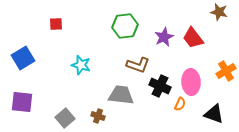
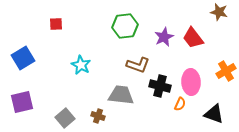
cyan star: rotated 12 degrees clockwise
black cross: rotated 10 degrees counterclockwise
purple square: rotated 20 degrees counterclockwise
